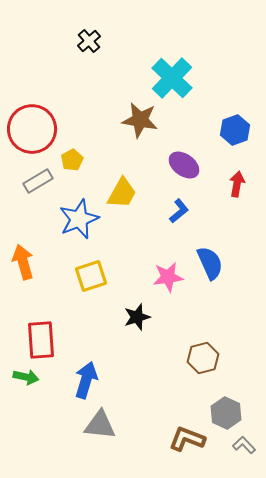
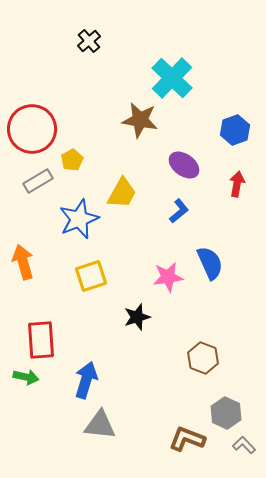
brown hexagon: rotated 24 degrees counterclockwise
